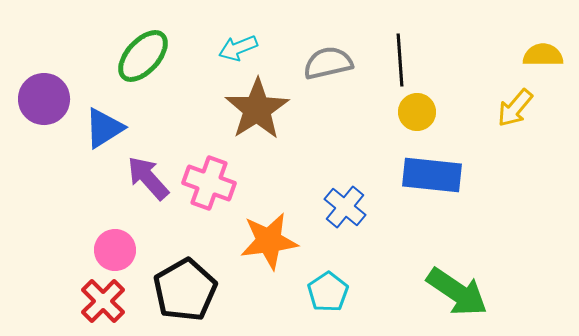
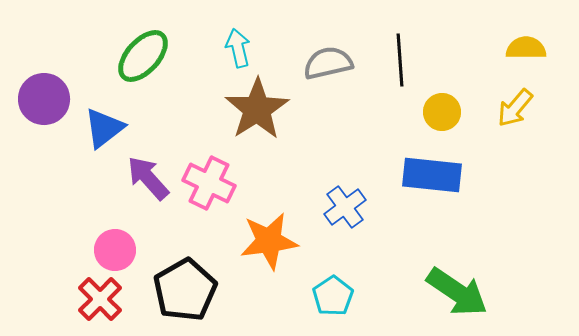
cyan arrow: rotated 99 degrees clockwise
yellow semicircle: moved 17 px left, 7 px up
yellow circle: moved 25 px right
blue triangle: rotated 6 degrees counterclockwise
pink cross: rotated 6 degrees clockwise
blue cross: rotated 15 degrees clockwise
cyan pentagon: moved 5 px right, 4 px down
red cross: moved 3 px left, 2 px up
